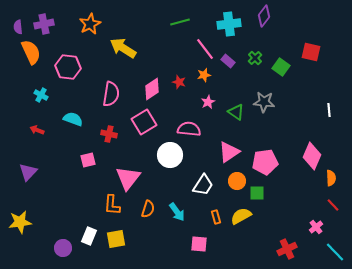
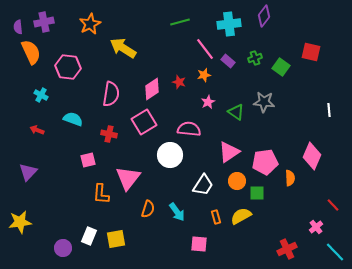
purple cross at (44, 24): moved 2 px up
green cross at (255, 58): rotated 24 degrees clockwise
orange semicircle at (331, 178): moved 41 px left
orange L-shape at (112, 205): moved 11 px left, 11 px up
